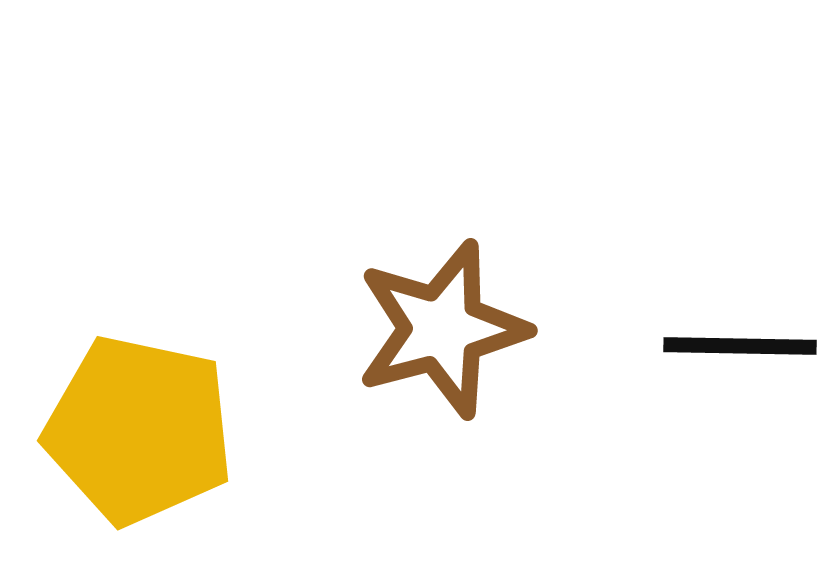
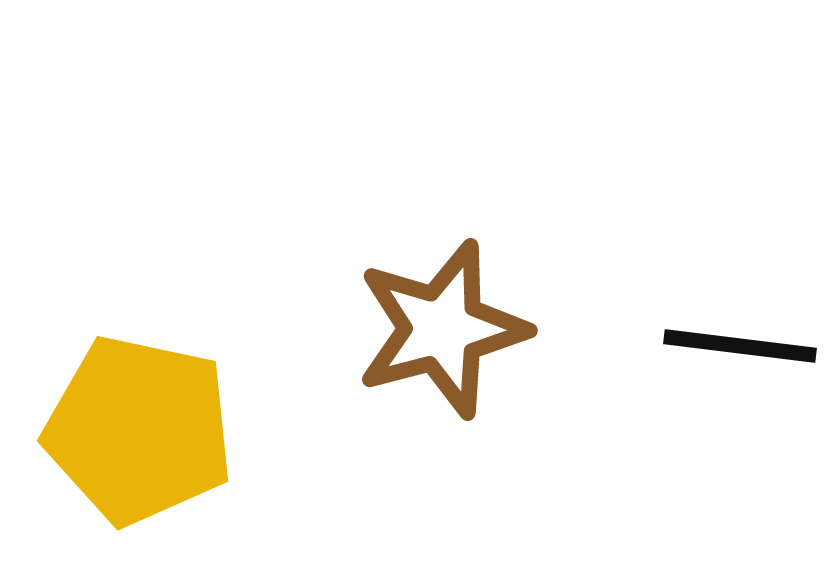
black line: rotated 6 degrees clockwise
